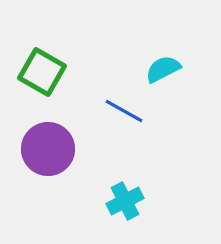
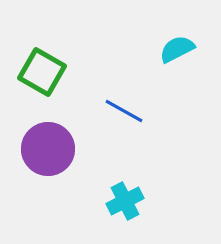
cyan semicircle: moved 14 px right, 20 px up
